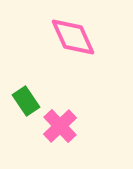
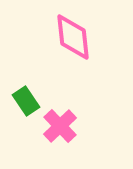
pink diamond: rotated 18 degrees clockwise
